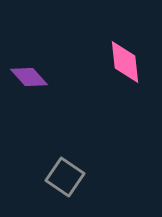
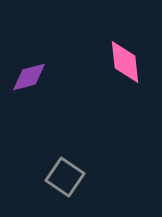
purple diamond: rotated 63 degrees counterclockwise
